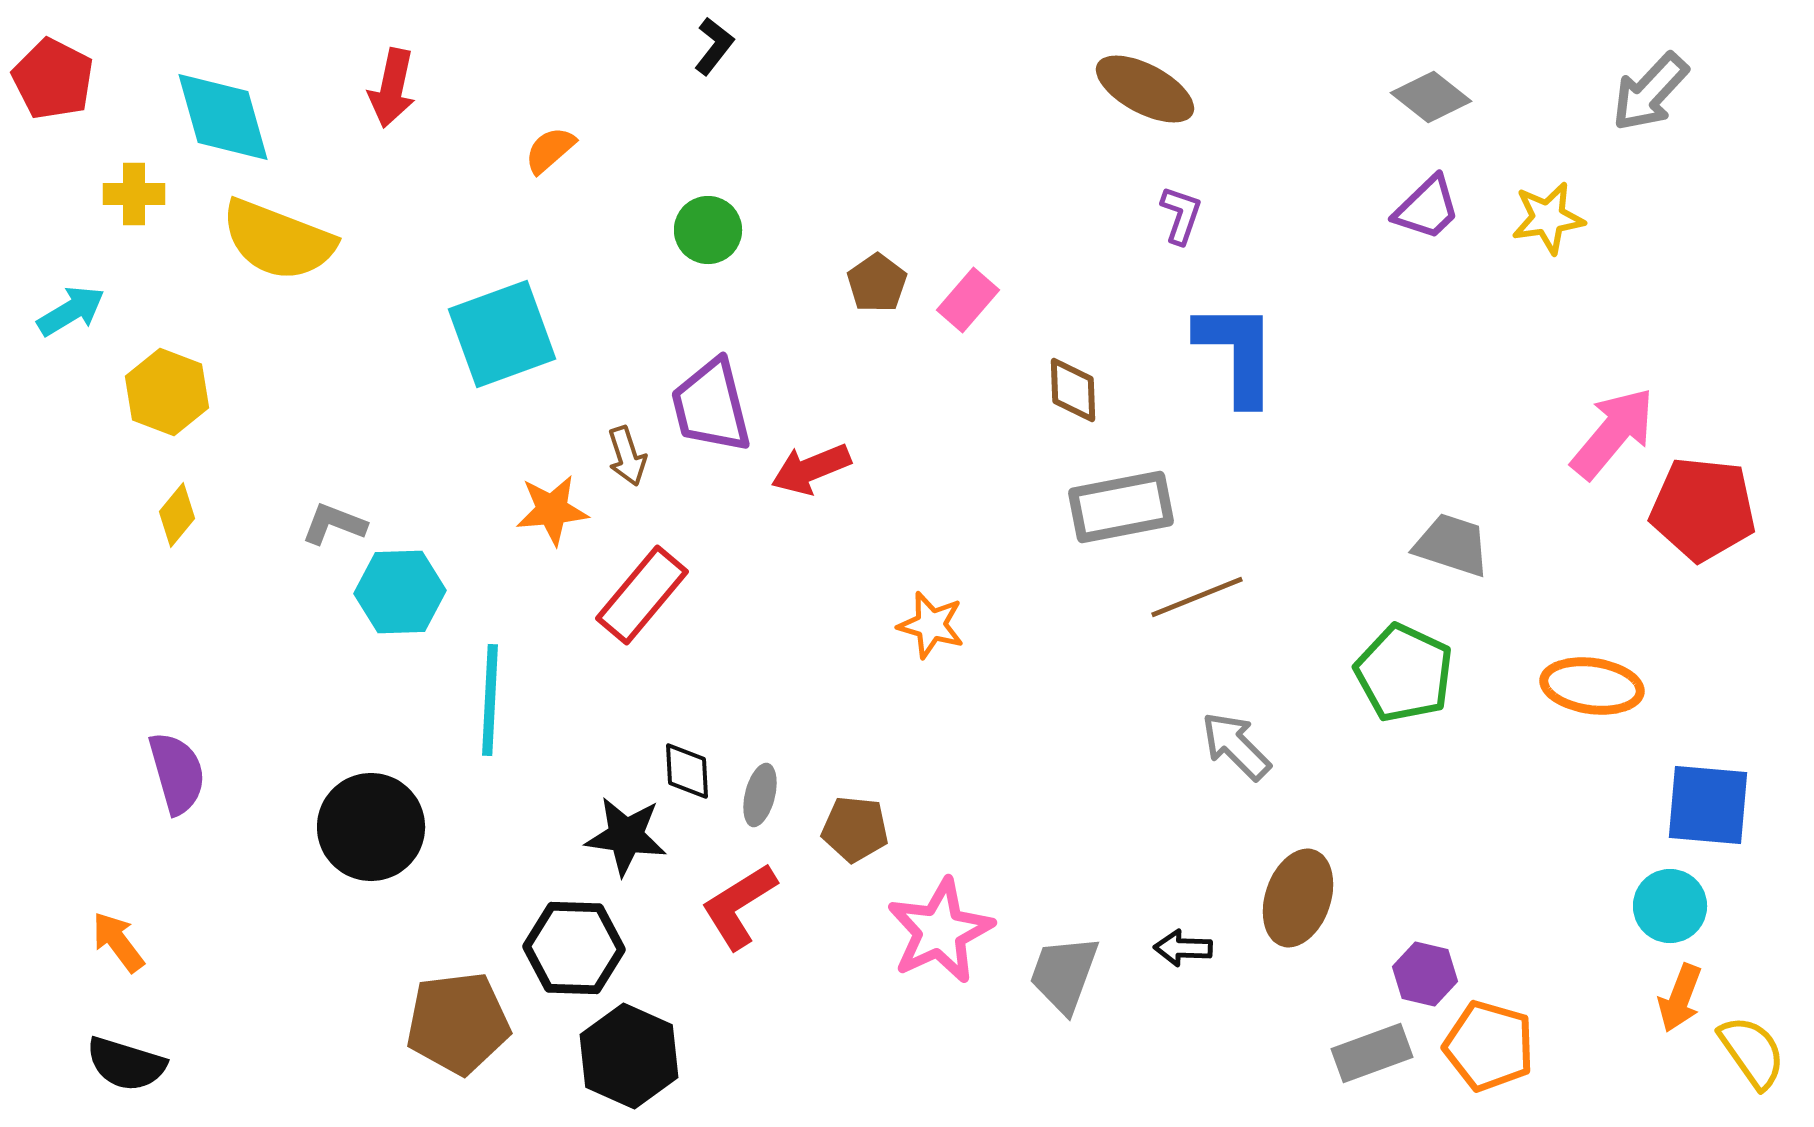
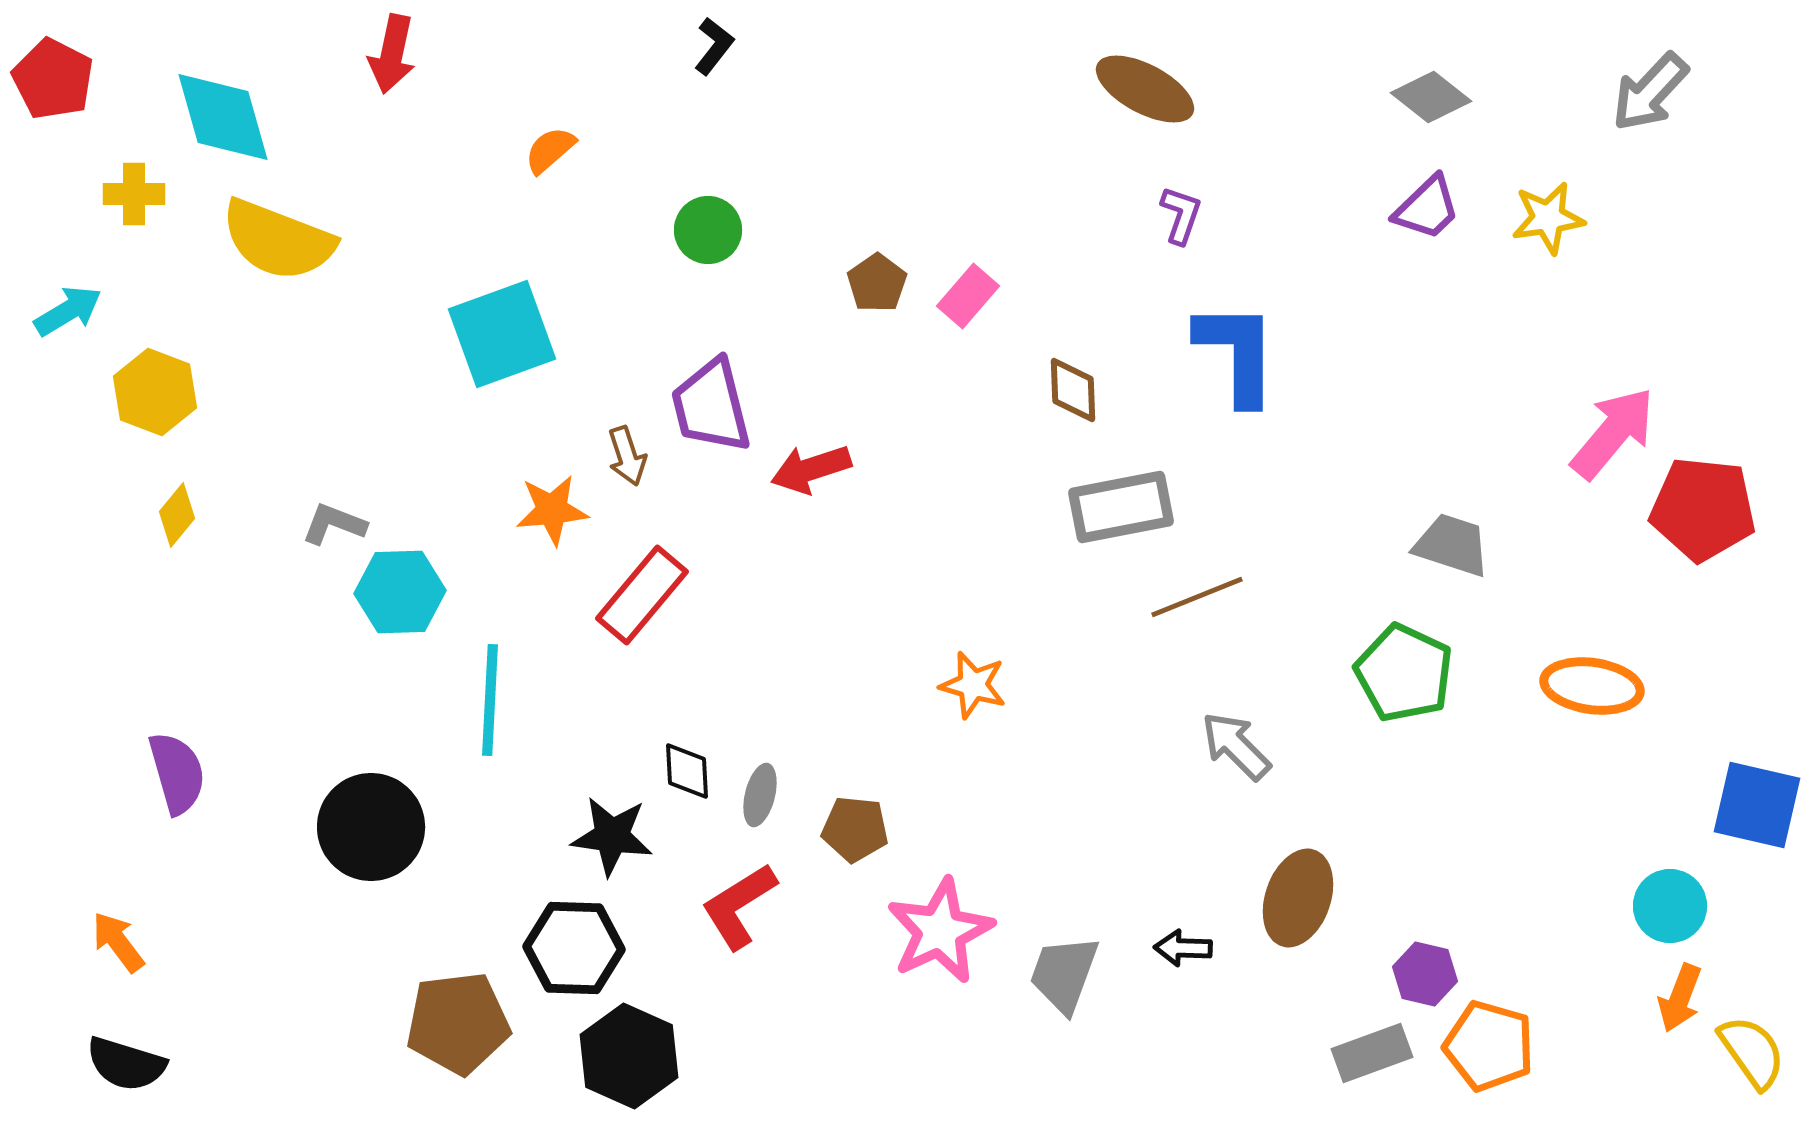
red arrow at (392, 88): moved 34 px up
pink rectangle at (968, 300): moved 4 px up
cyan arrow at (71, 311): moved 3 px left
yellow hexagon at (167, 392): moved 12 px left
red arrow at (811, 469): rotated 4 degrees clockwise
orange star at (931, 625): moved 42 px right, 60 px down
blue square at (1708, 805): moved 49 px right; rotated 8 degrees clockwise
black star at (626, 836): moved 14 px left
